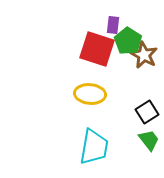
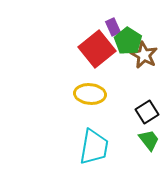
purple rectangle: moved 2 px down; rotated 30 degrees counterclockwise
red square: rotated 33 degrees clockwise
